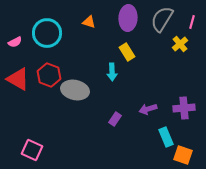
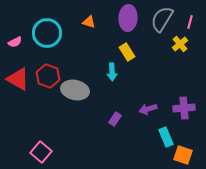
pink line: moved 2 px left
red hexagon: moved 1 px left, 1 px down
pink square: moved 9 px right, 2 px down; rotated 15 degrees clockwise
